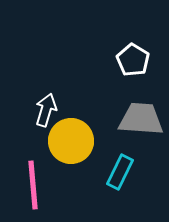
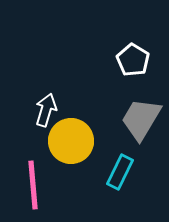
gray trapezoid: rotated 63 degrees counterclockwise
